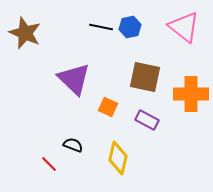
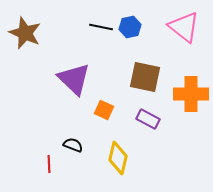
orange square: moved 4 px left, 3 px down
purple rectangle: moved 1 px right, 1 px up
red line: rotated 42 degrees clockwise
